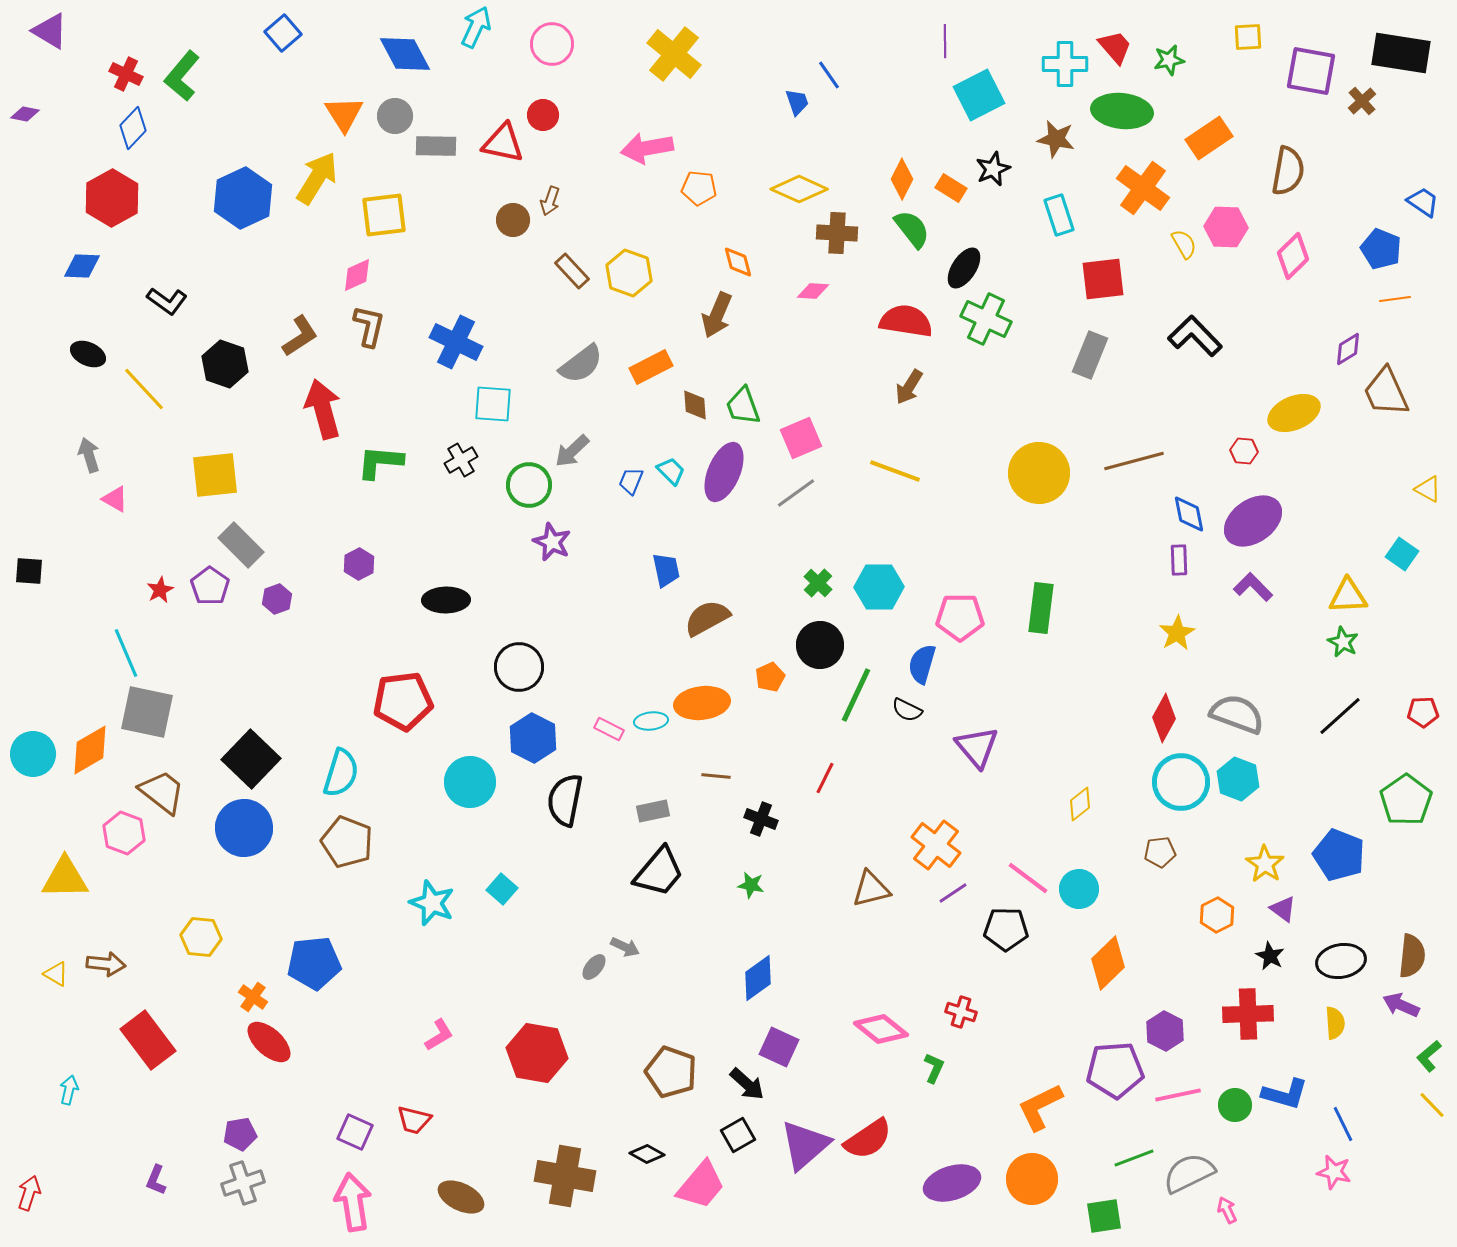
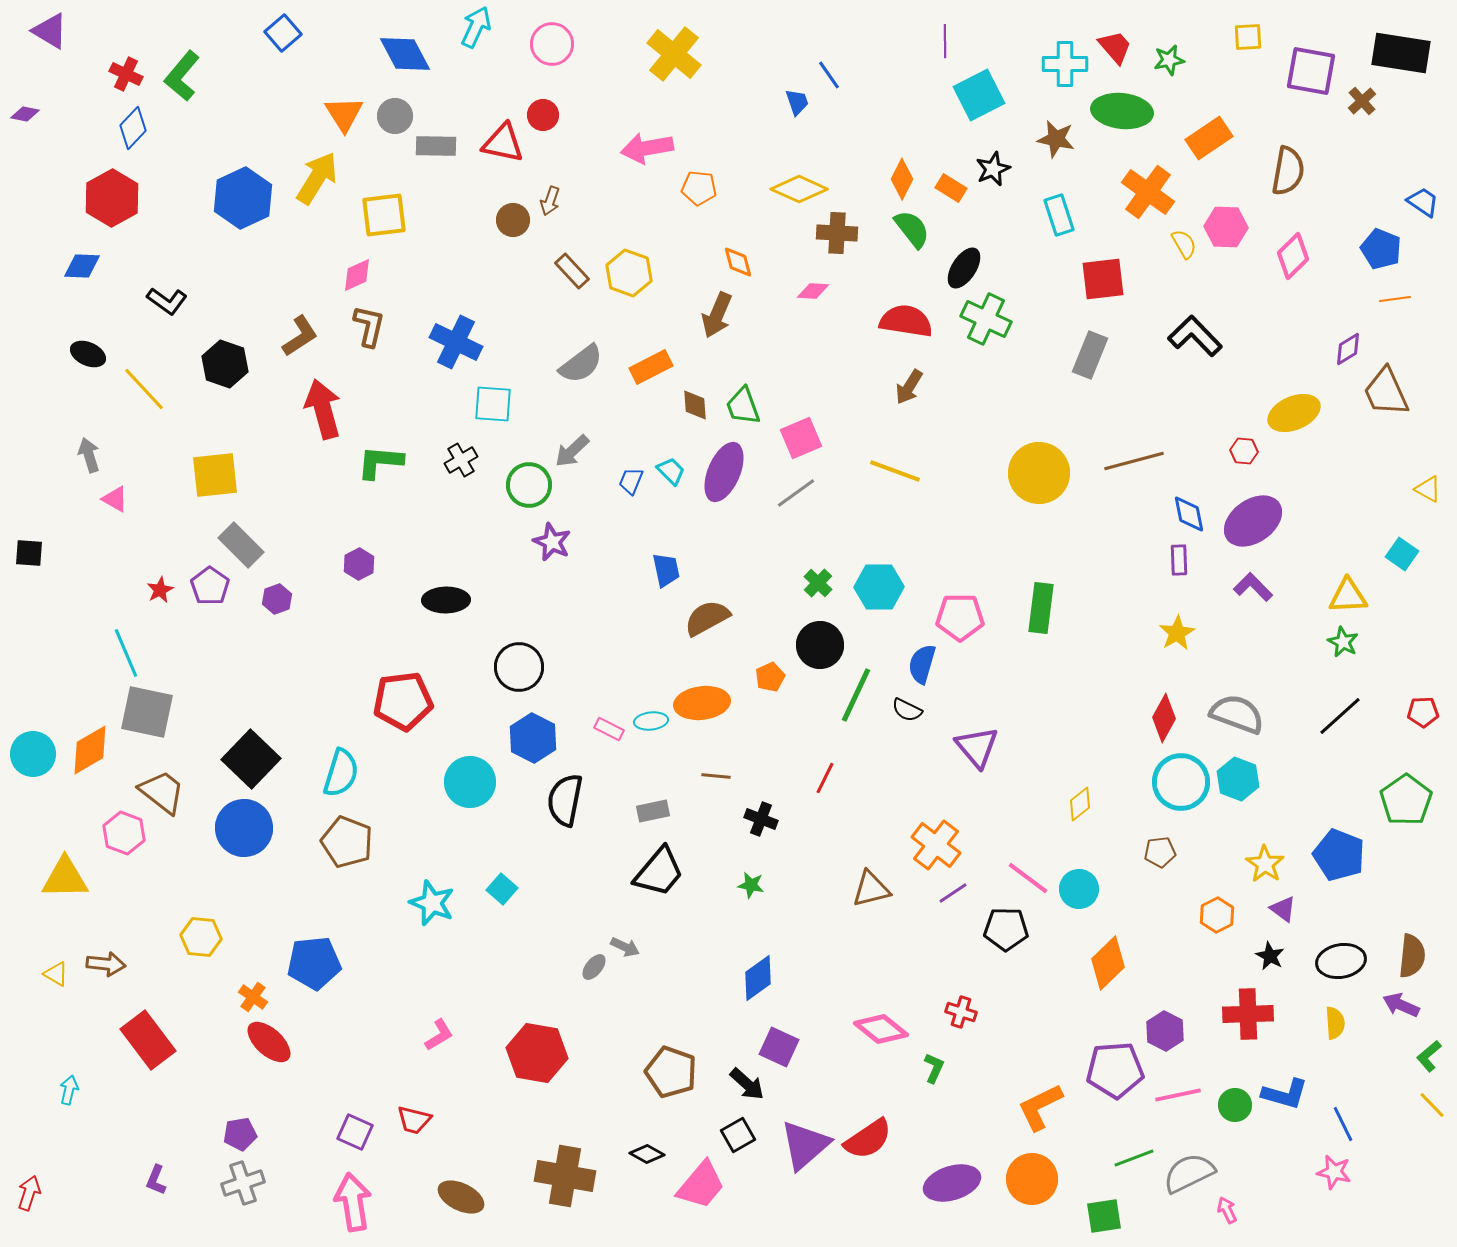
orange cross at (1143, 188): moved 5 px right, 4 px down
black square at (29, 571): moved 18 px up
